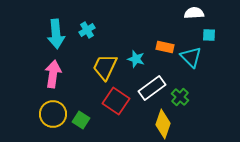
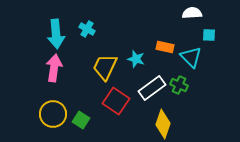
white semicircle: moved 2 px left
cyan cross: moved 1 px up; rotated 28 degrees counterclockwise
pink arrow: moved 1 px right, 6 px up
green cross: moved 1 px left, 12 px up; rotated 18 degrees counterclockwise
